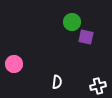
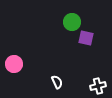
purple square: moved 1 px down
white semicircle: rotated 32 degrees counterclockwise
